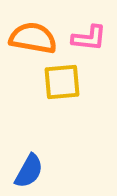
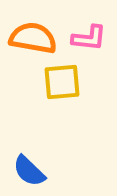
blue semicircle: rotated 105 degrees clockwise
